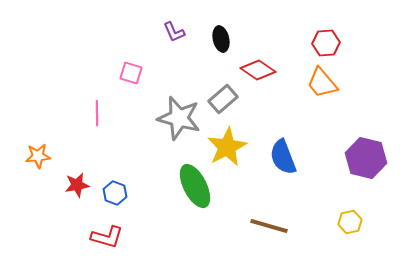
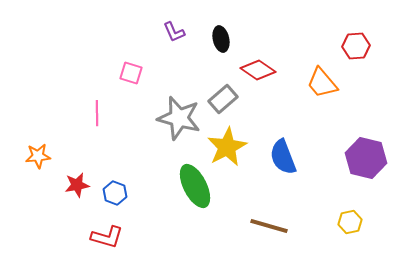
red hexagon: moved 30 px right, 3 px down
